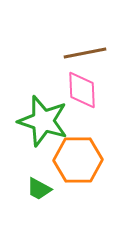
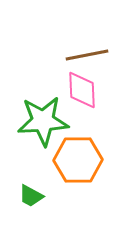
brown line: moved 2 px right, 2 px down
green star: rotated 21 degrees counterclockwise
green trapezoid: moved 8 px left, 7 px down
